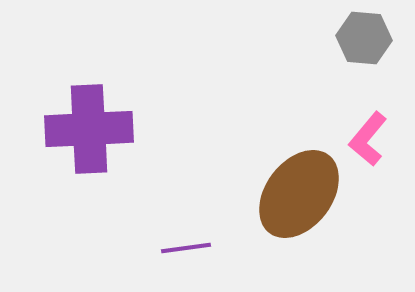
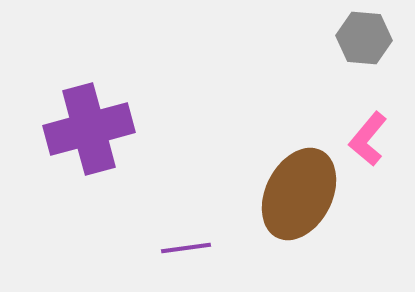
purple cross: rotated 12 degrees counterclockwise
brown ellipse: rotated 10 degrees counterclockwise
